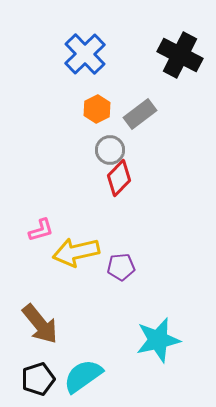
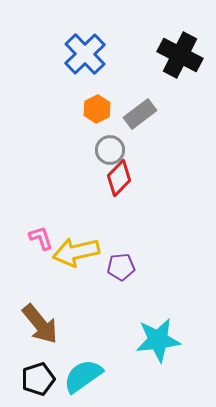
pink L-shape: moved 8 px down; rotated 92 degrees counterclockwise
cyan star: rotated 6 degrees clockwise
